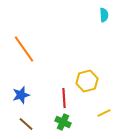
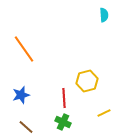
brown line: moved 3 px down
